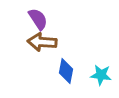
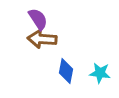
brown arrow: moved 3 px up
cyan star: moved 1 px left, 2 px up
